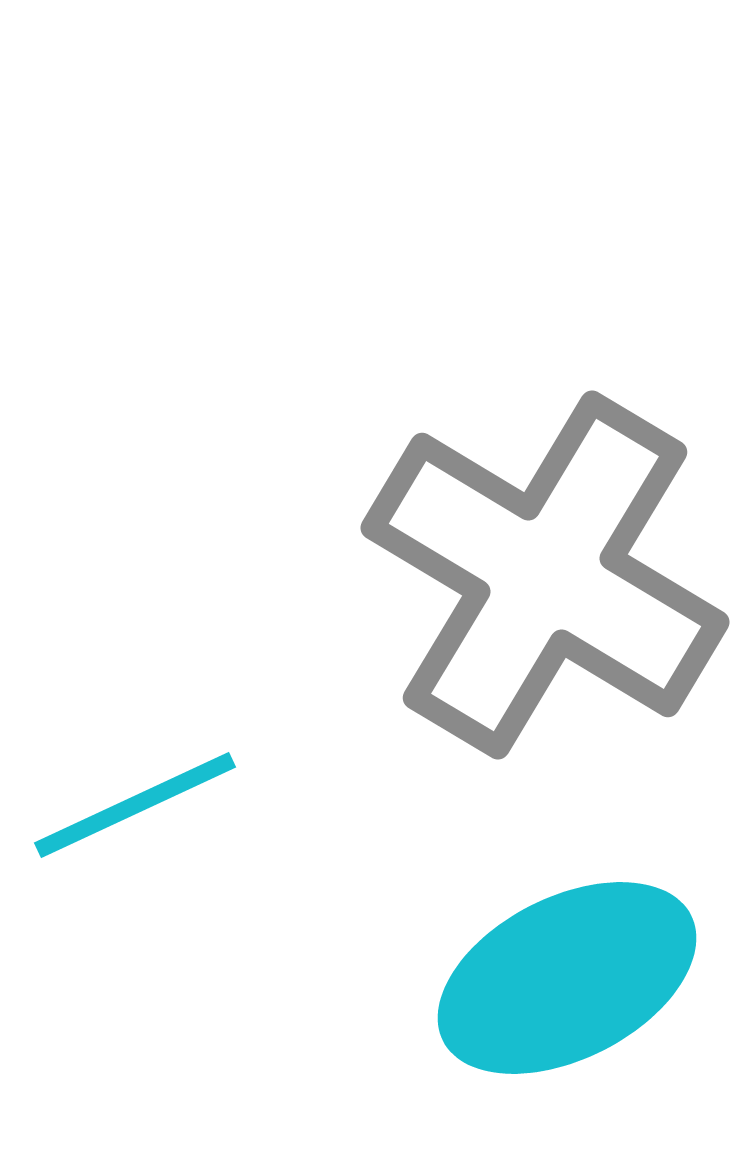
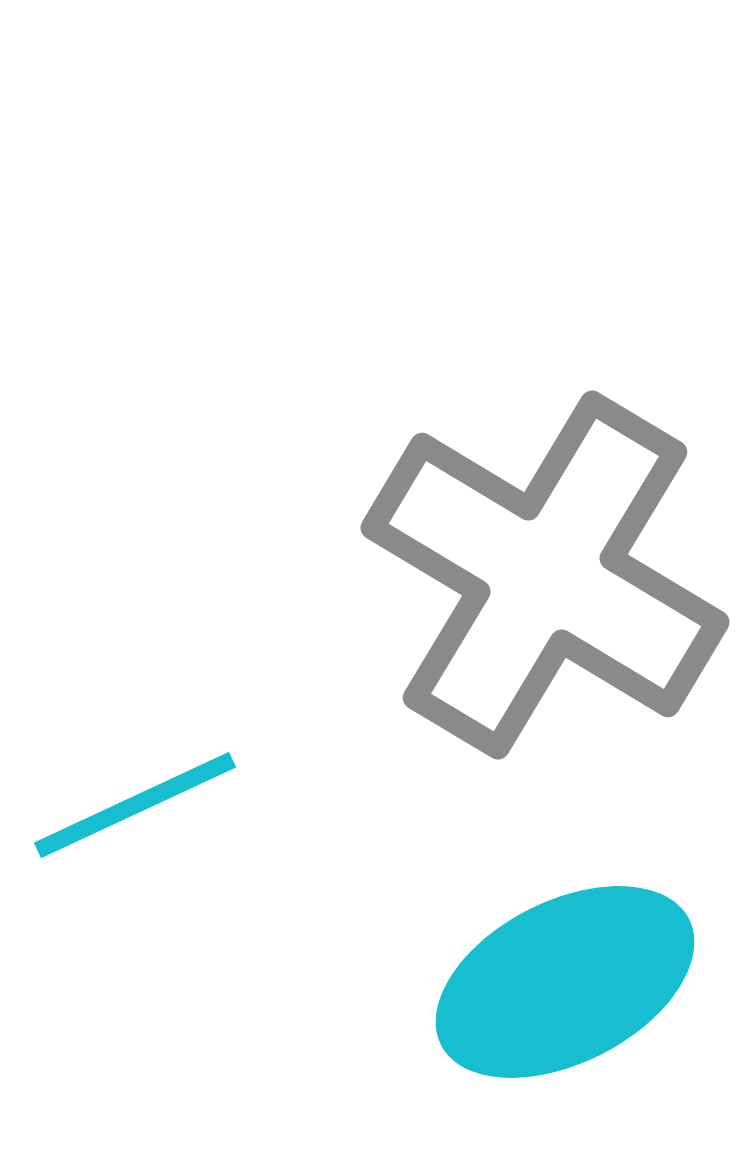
cyan ellipse: moved 2 px left, 4 px down
